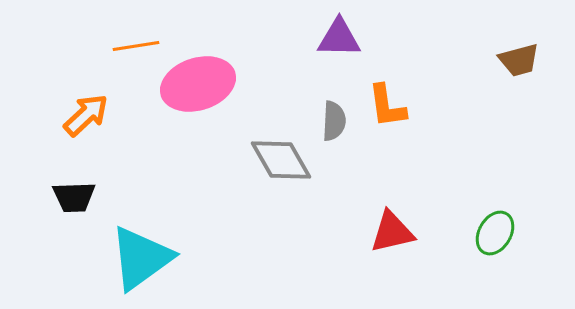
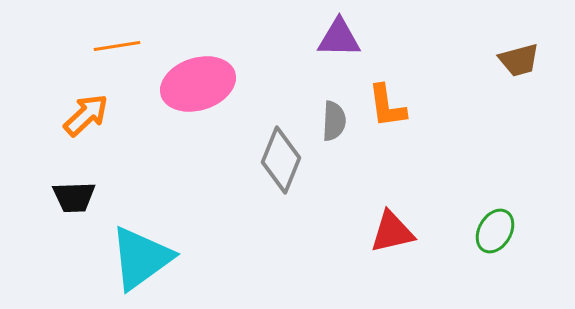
orange line: moved 19 px left
gray diamond: rotated 52 degrees clockwise
green ellipse: moved 2 px up
